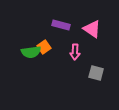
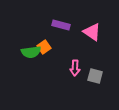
pink triangle: moved 3 px down
pink arrow: moved 16 px down
gray square: moved 1 px left, 3 px down
